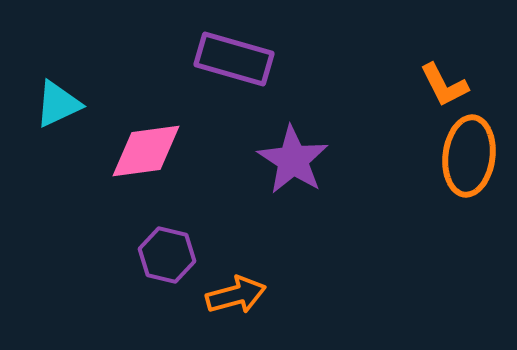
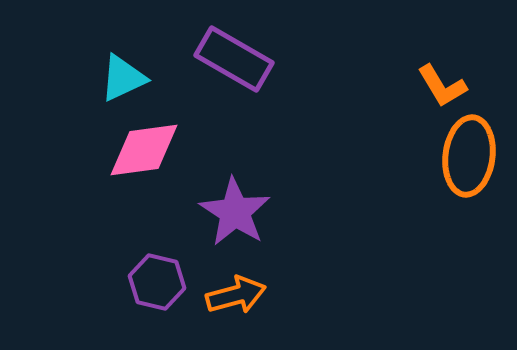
purple rectangle: rotated 14 degrees clockwise
orange L-shape: moved 2 px left, 1 px down; rotated 4 degrees counterclockwise
cyan triangle: moved 65 px right, 26 px up
pink diamond: moved 2 px left, 1 px up
purple star: moved 58 px left, 52 px down
purple hexagon: moved 10 px left, 27 px down
